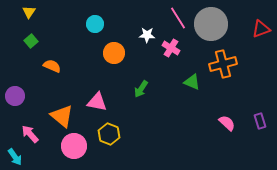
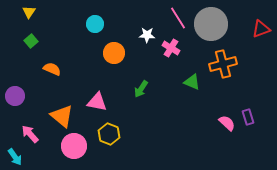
orange semicircle: moved 3 px down
purple rectangle: moved 12 px left, 4 px up
